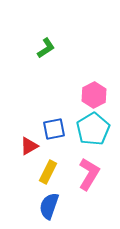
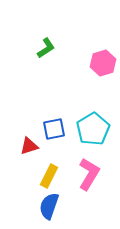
pink hexagon: moved 9 px right, 32 px up; rotated 10 degrees clockwise
red triangle: rotated 12 degrees clockwise
yellow rectangle: moved 1 px right, 4 px down
